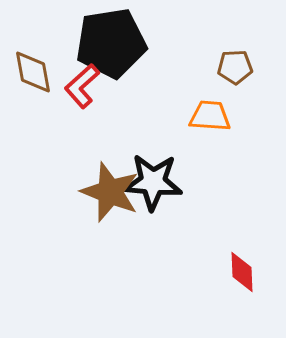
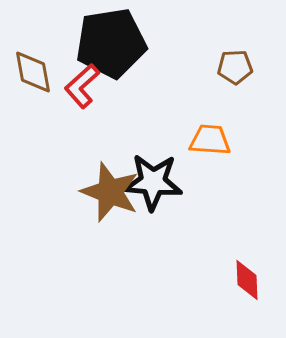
orange trapezoid: moved 24 px down
red diamond: moved 5 px right, 8 px down
